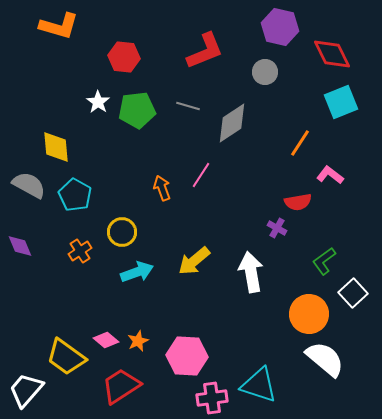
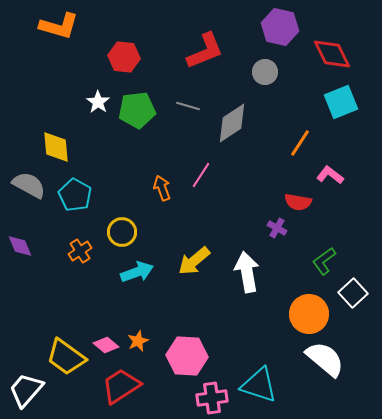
red semicircle: rotated 20 degrees clockwise
white arrow: moved 4 px left
pink diamond: moved 5 px down
